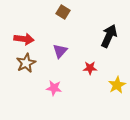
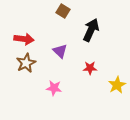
brown square: moved 1 px up
black arrow: moved 18 px left, 6 px up
purple triangle: rotated 28 degrees counterclockwise
